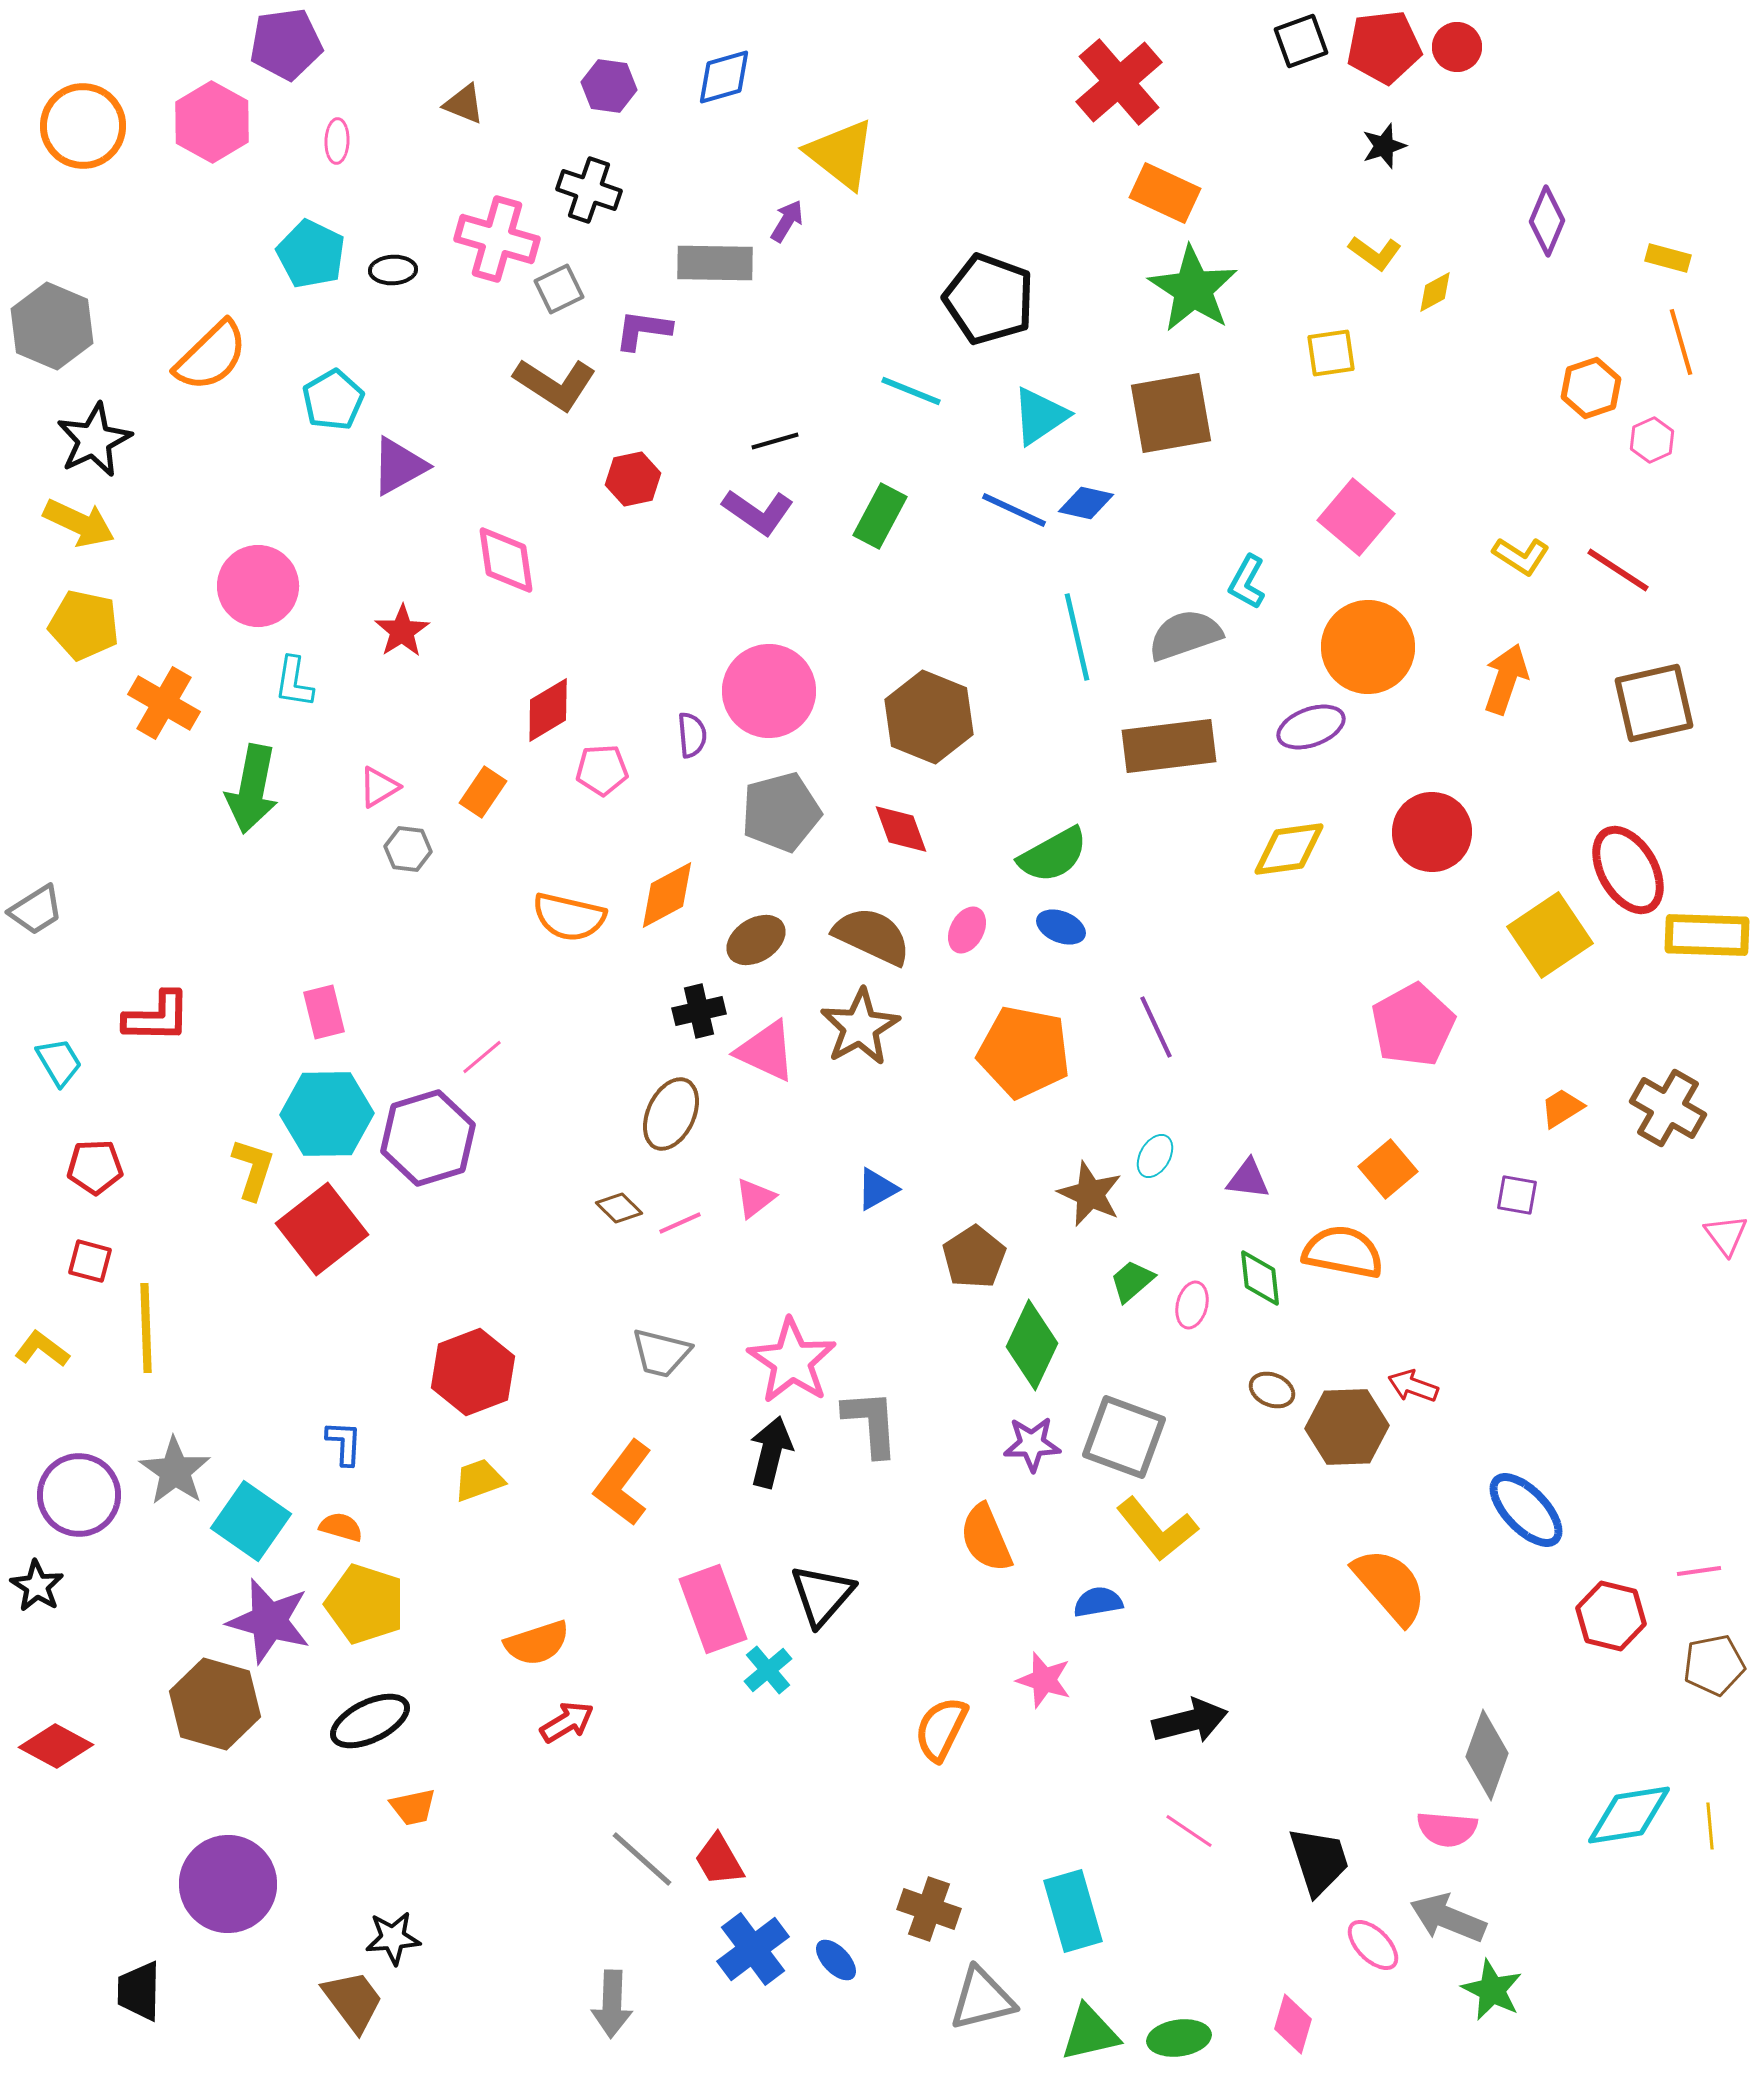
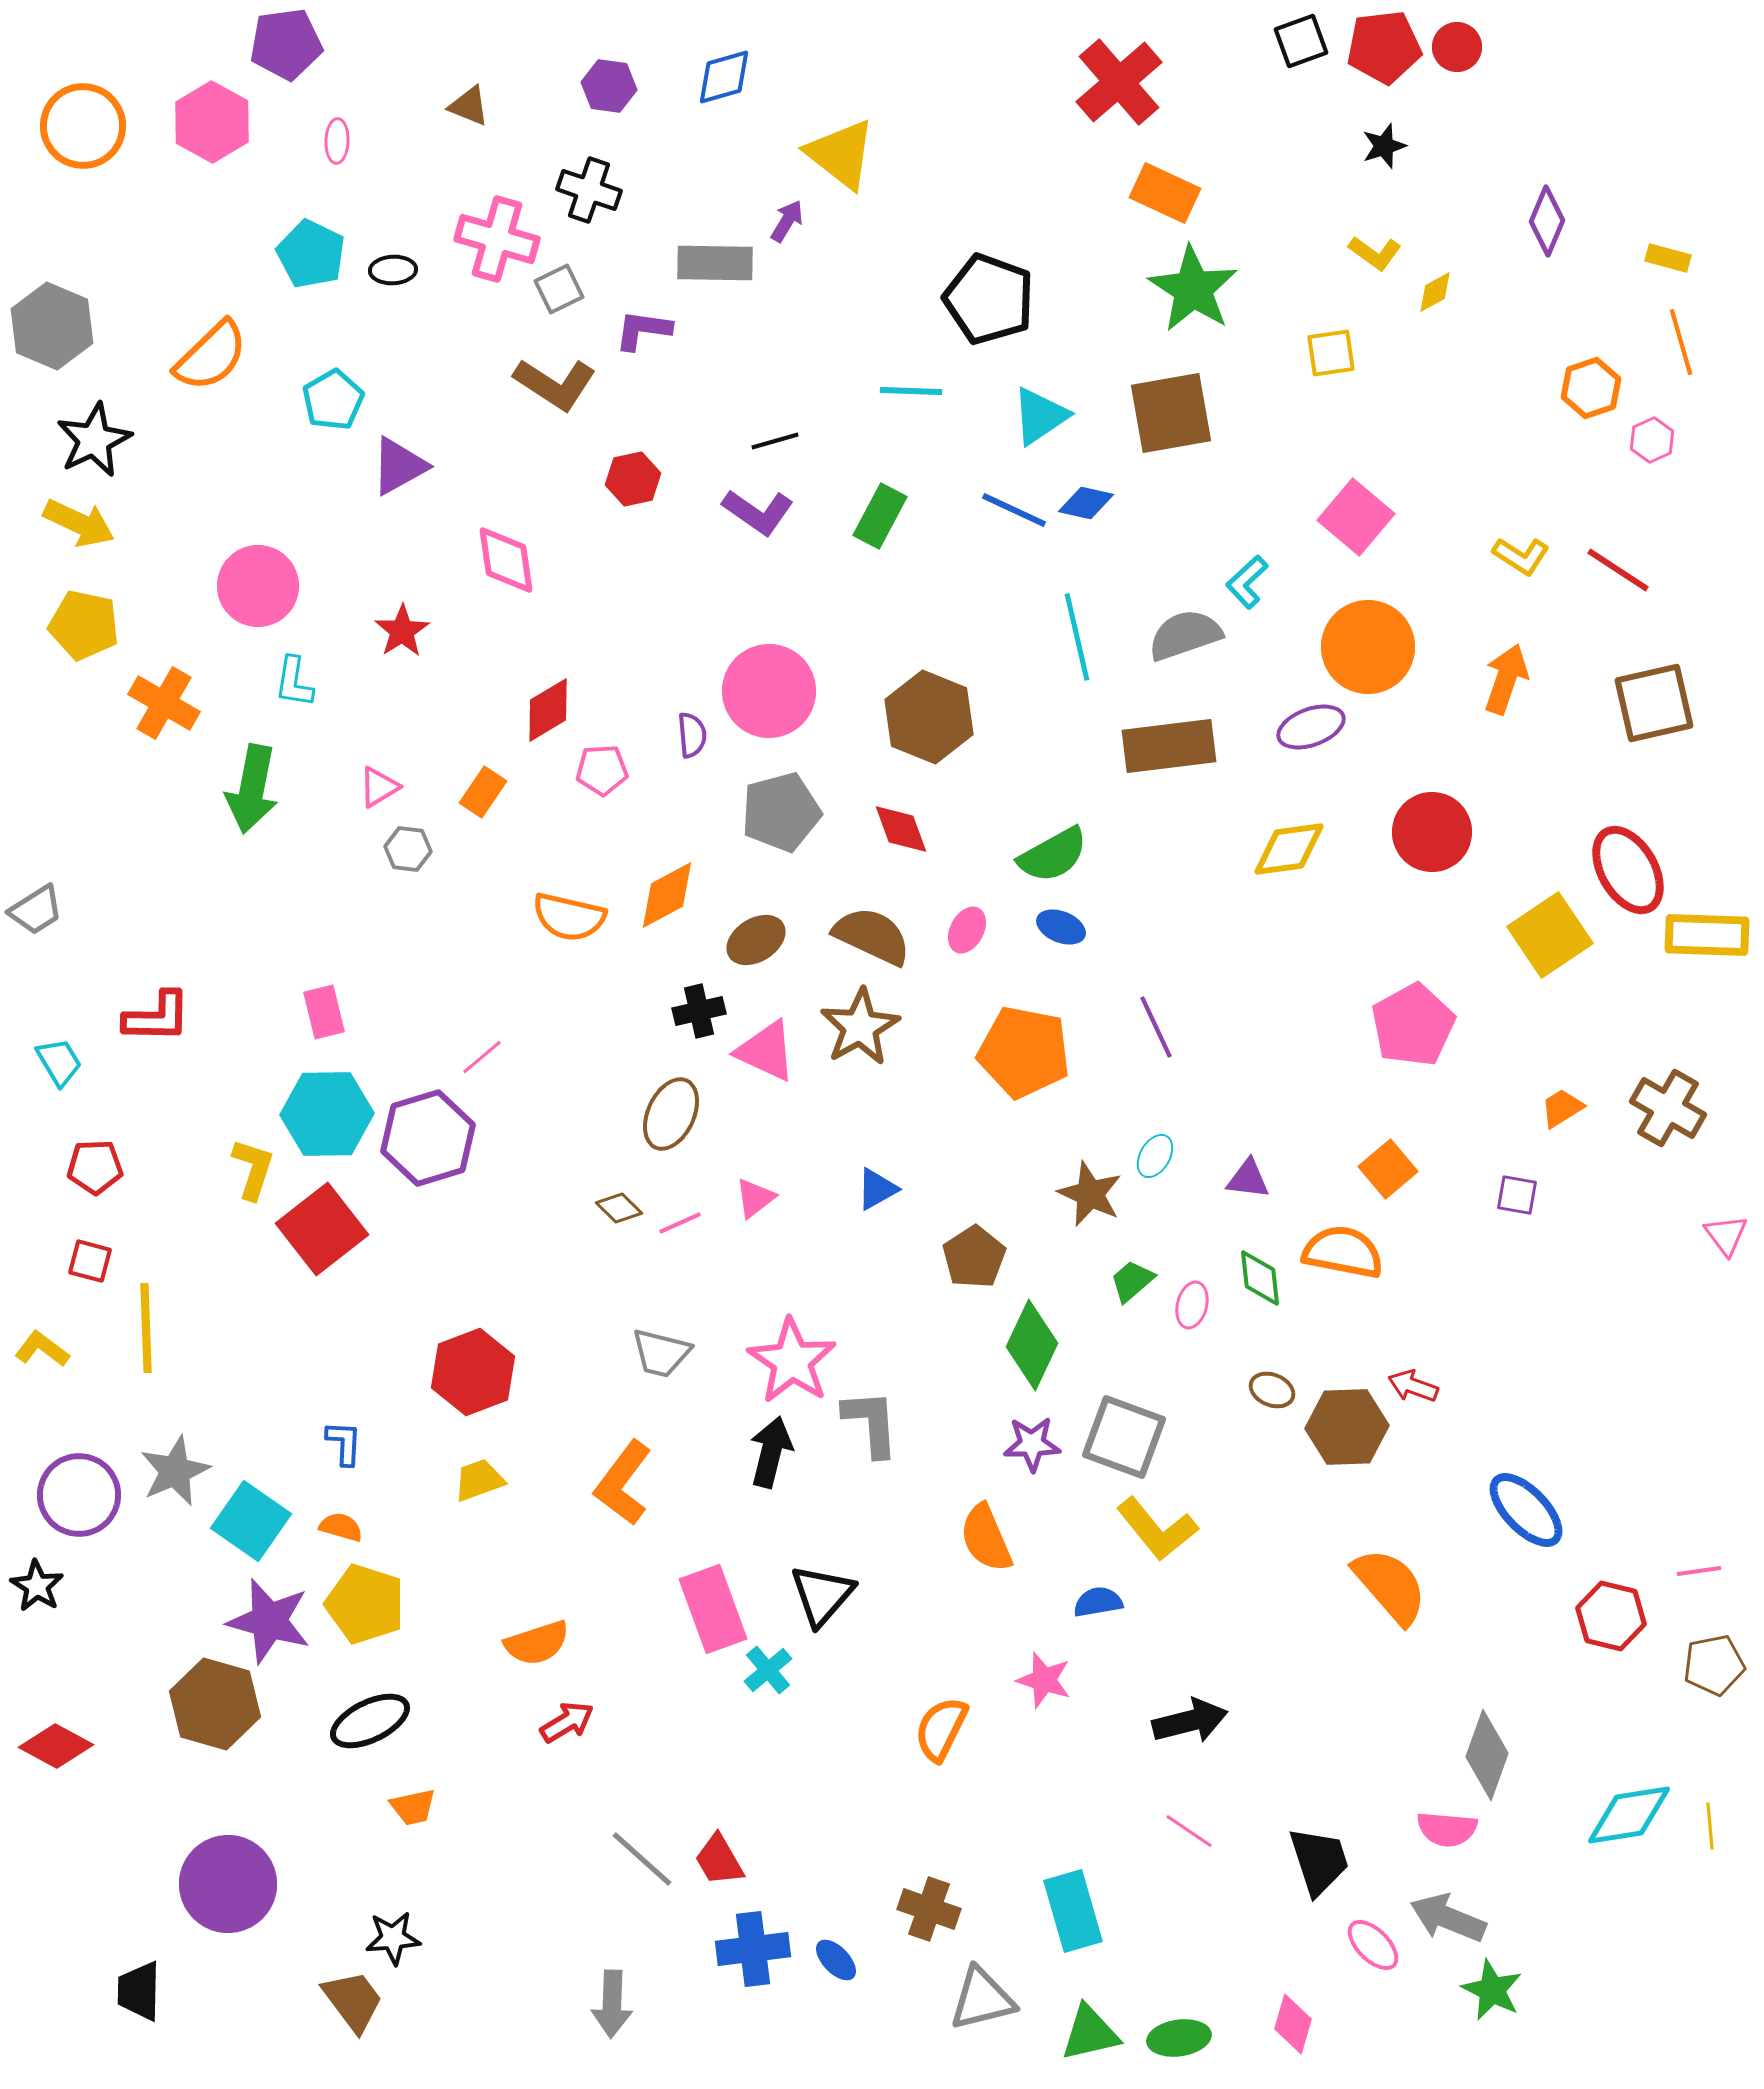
brown triangle at (464, 104): moved 5 px right, 2 px down
cyan line at (911, 391): rotated 20 degrees counterclockwise
cyan L-shape at (1247, 582): rotated 18 degrees clockwise
gray star at (175, 1471): rotated 14 degrees clockwise
blue cross at (753, 1949): rotated 30 degrees clockwise
